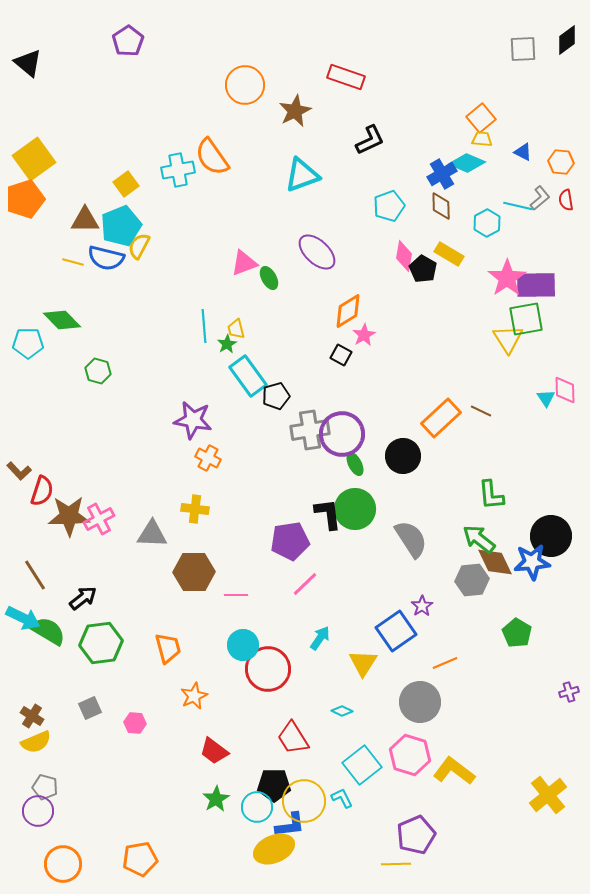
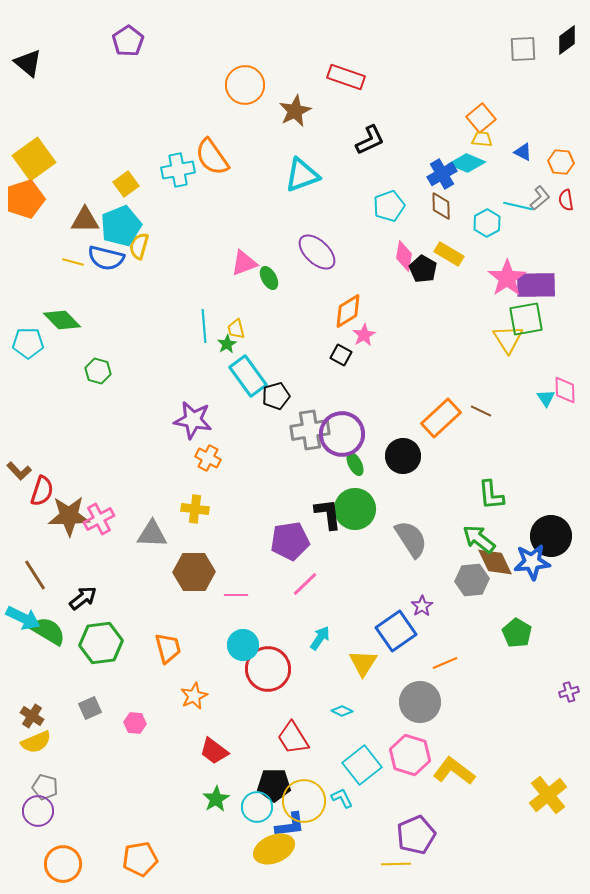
yellow semicircle at (139, 246): rotated 12 degrees counterclockwise
